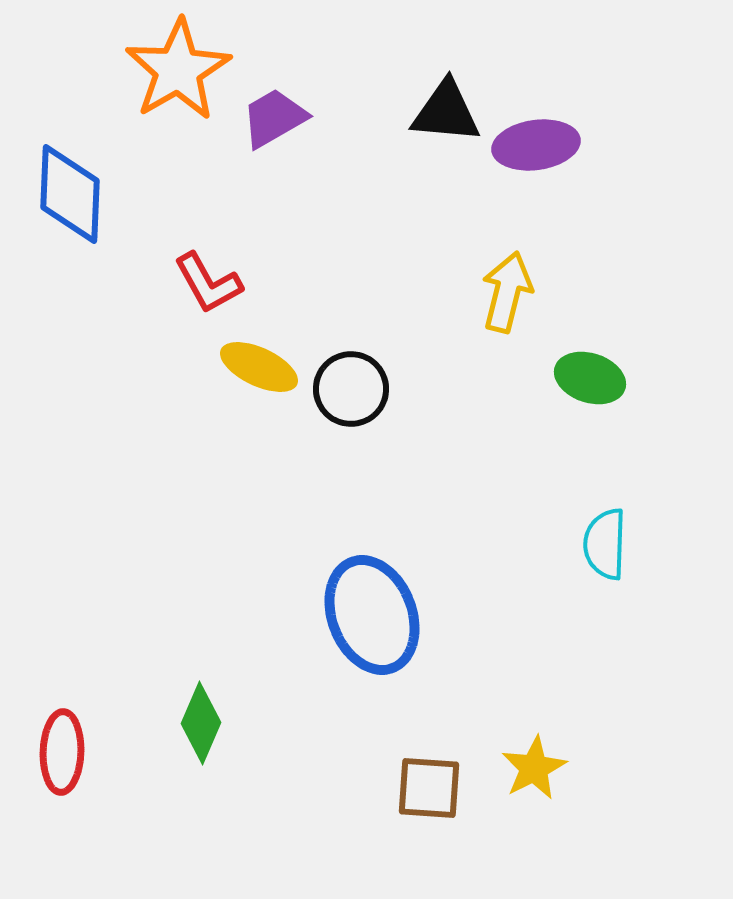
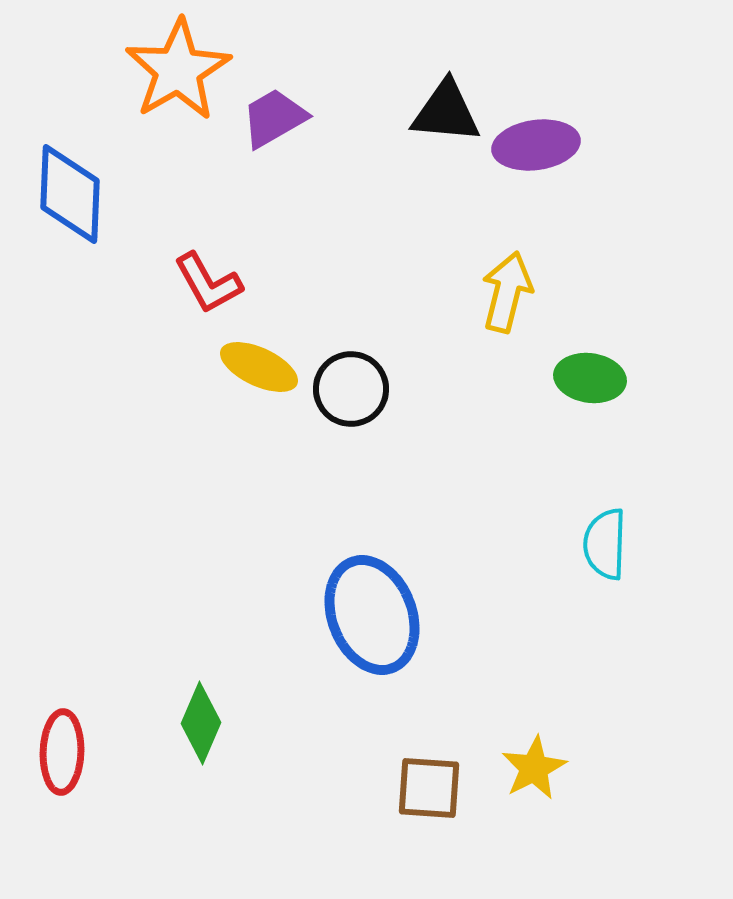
green ellipse: rotated 10 degrees counterclockwise
